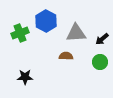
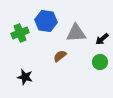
blue hexagon: rotated 20 degrees counterclockwise
brown semicircle: moved 6 px left; rotated 40 degrees counterclockwise
black star: rotated 14 degrees clockwise
